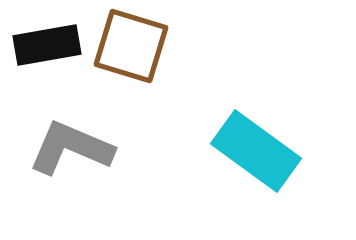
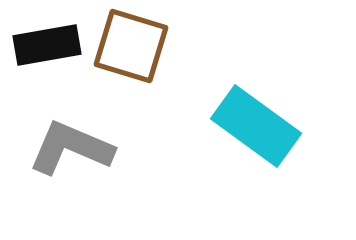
cyan rectangle: moved 25 px up
